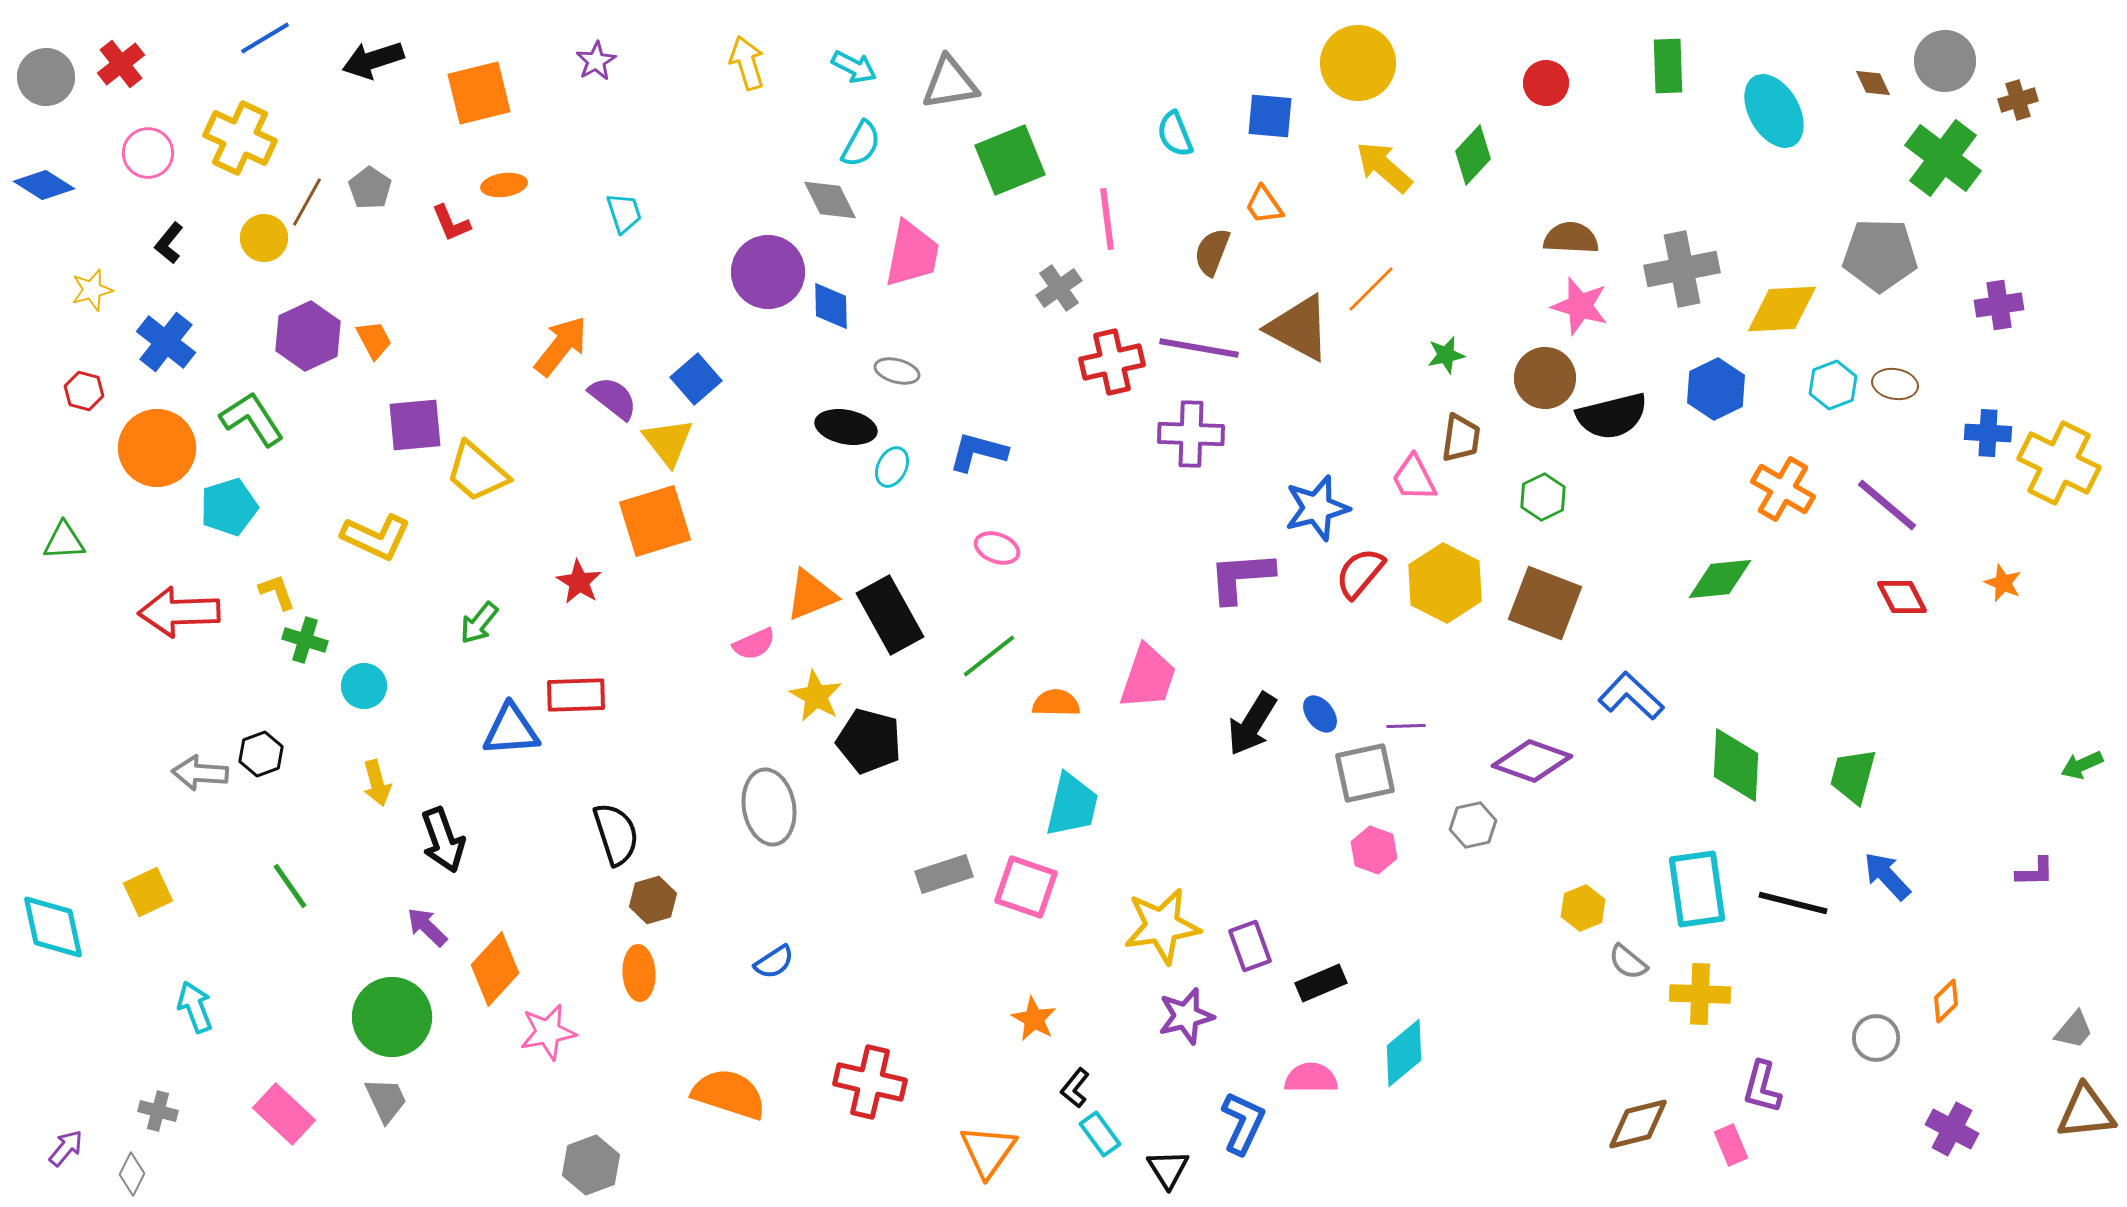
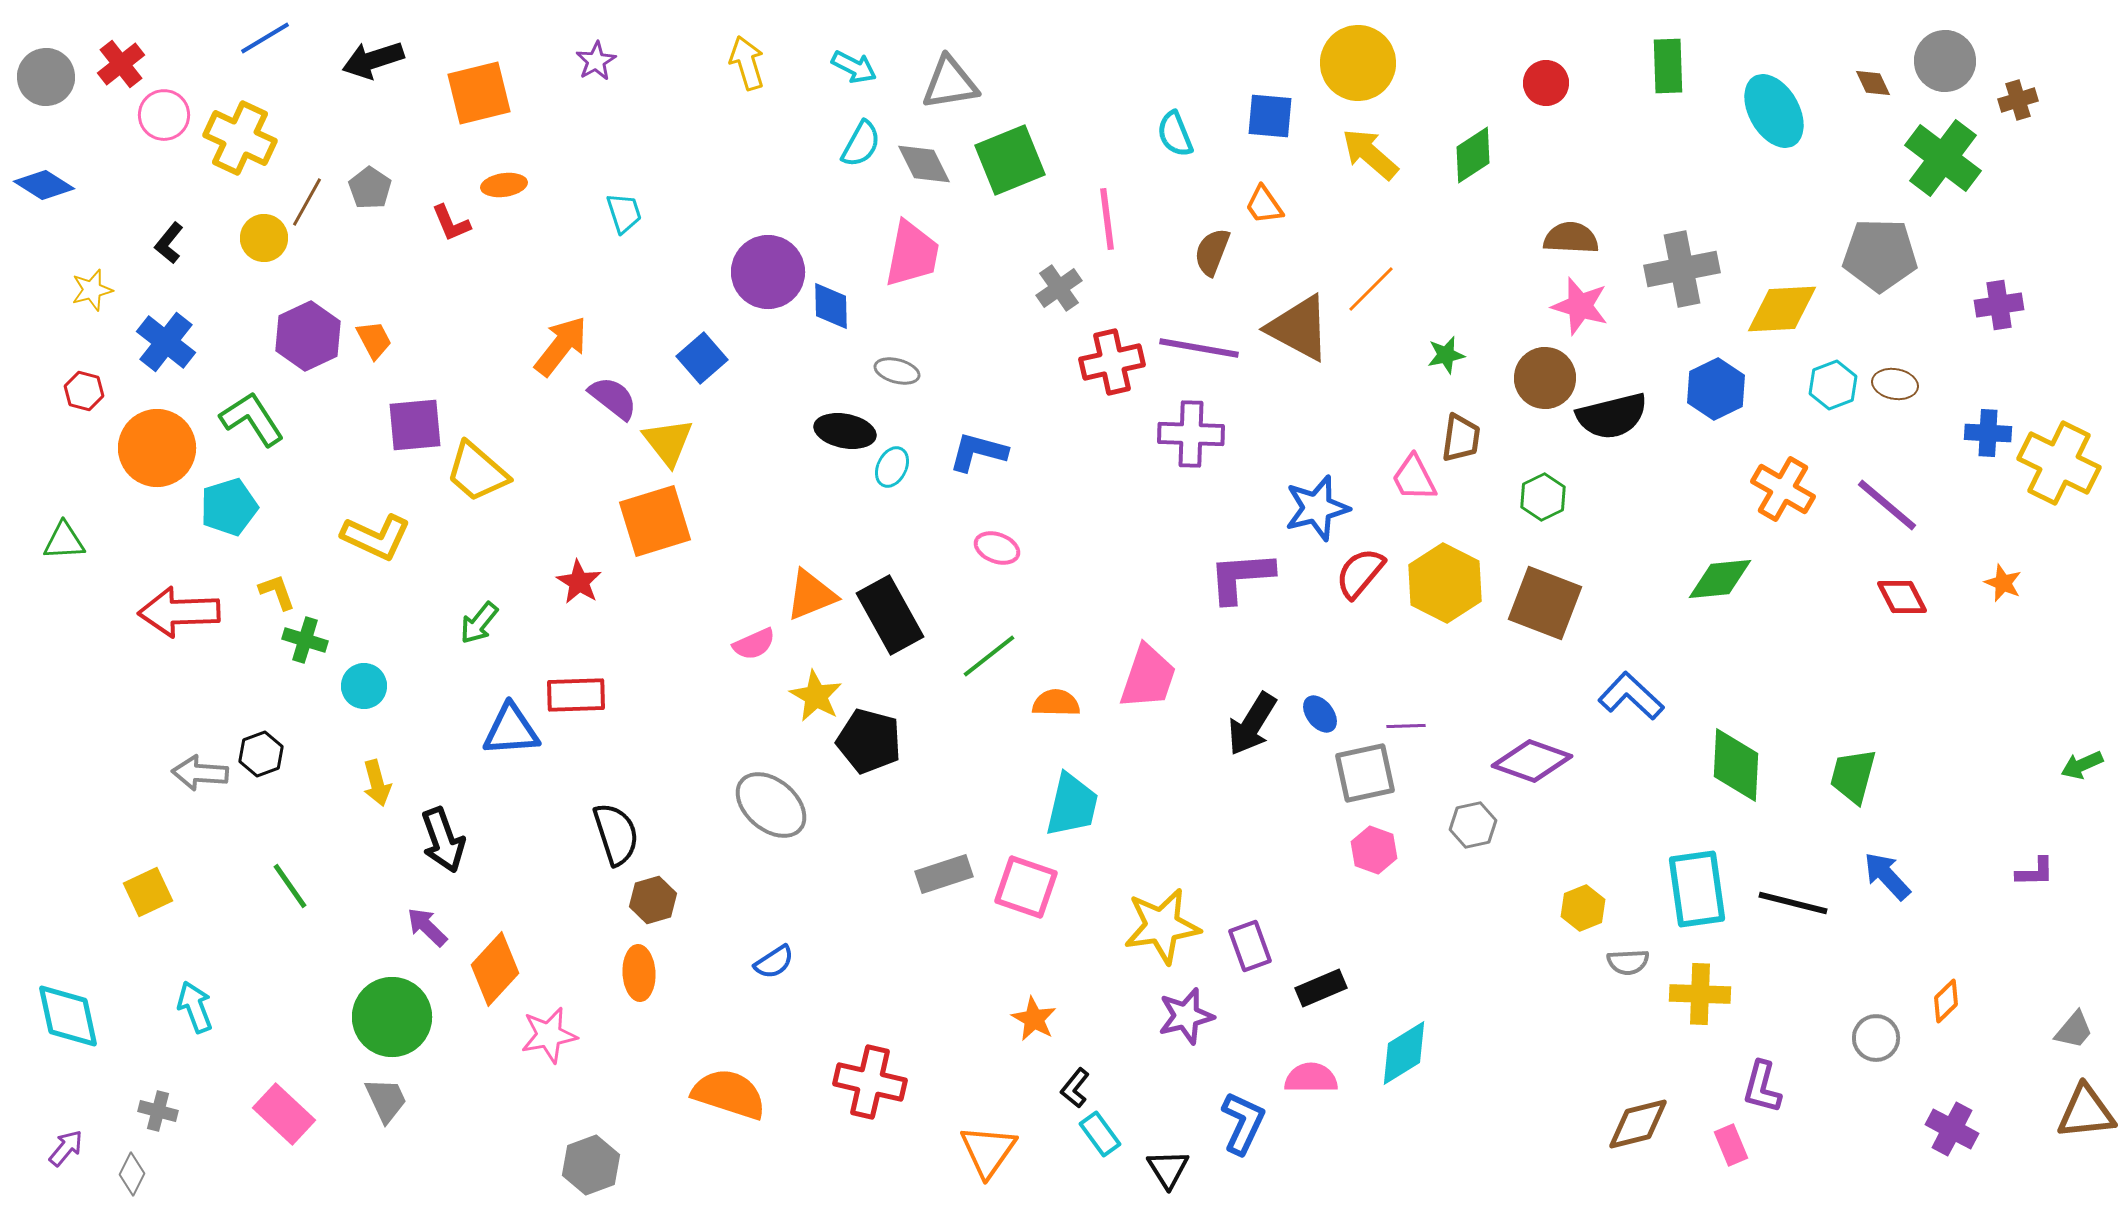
pink circle at (148, 153): moved 16 px right, 38 px up
green diamond at (1473, 155): rotated 14 degrees clockwise
yellow arrow at (1384, 167): moved 14 px left, 13 px up
gray diamond at (830, 200): moved 94 px right, 36 px up
blue square at (696, 379): moved 6 px right, 21 px up
black ellipse at (846, 427): moved 1 px left, 4 px down
gray ellipse at (769, 807): moved 2 px right, 2 px up; rotated 40 degrees counterclockwise
cyan diamond at (53, 927): moved 15 px right, 89 px down
gray semicircle at (1628, 962): rotated 42 degrees counterclockwise
black rectangle at (1321, 983): moved 5 px down
pink star at (548, 1032): moved 1 px right, 3 px down
cyan diamond at (1404, 1053): rotated 8 degrees clockwise
